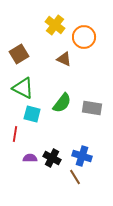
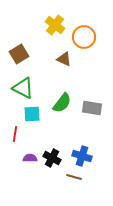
cyan square: rotated 18 degrees counterclockwise
brown line: moved 1 px left; rotated 42 degrees counterclockwise
